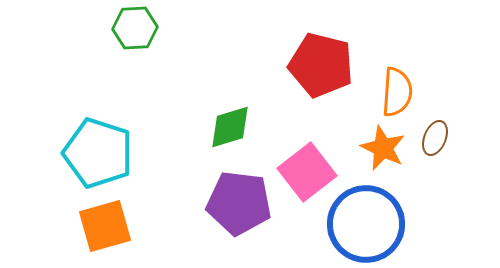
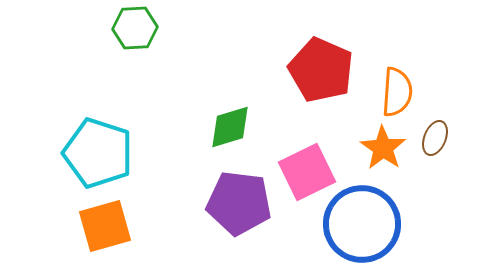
red pentagon: moved 5 px down; rotated 10 degrees clockwise
orange star: rotated 9 degrees clockwise
pink square: rotated 12 degrees clockwise
blue circle: moved 4 px left
